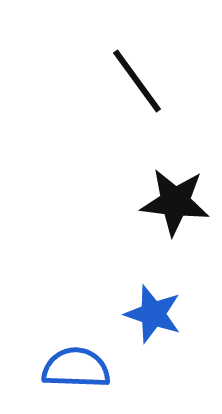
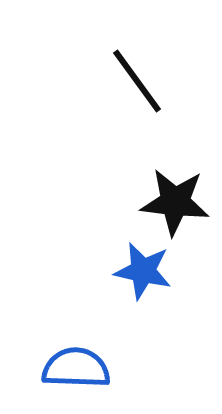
blue star: moved 10 px left, 43 px up; rotated 6 degrees counterclockwise
